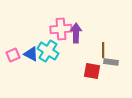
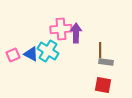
brown line: moved 3 px left
gray rectangle: moved 5 px left
red square: moved 11 px right, 14 px down
